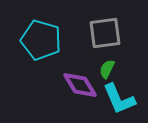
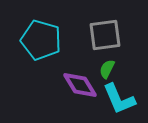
gray square: moved 2 px down
